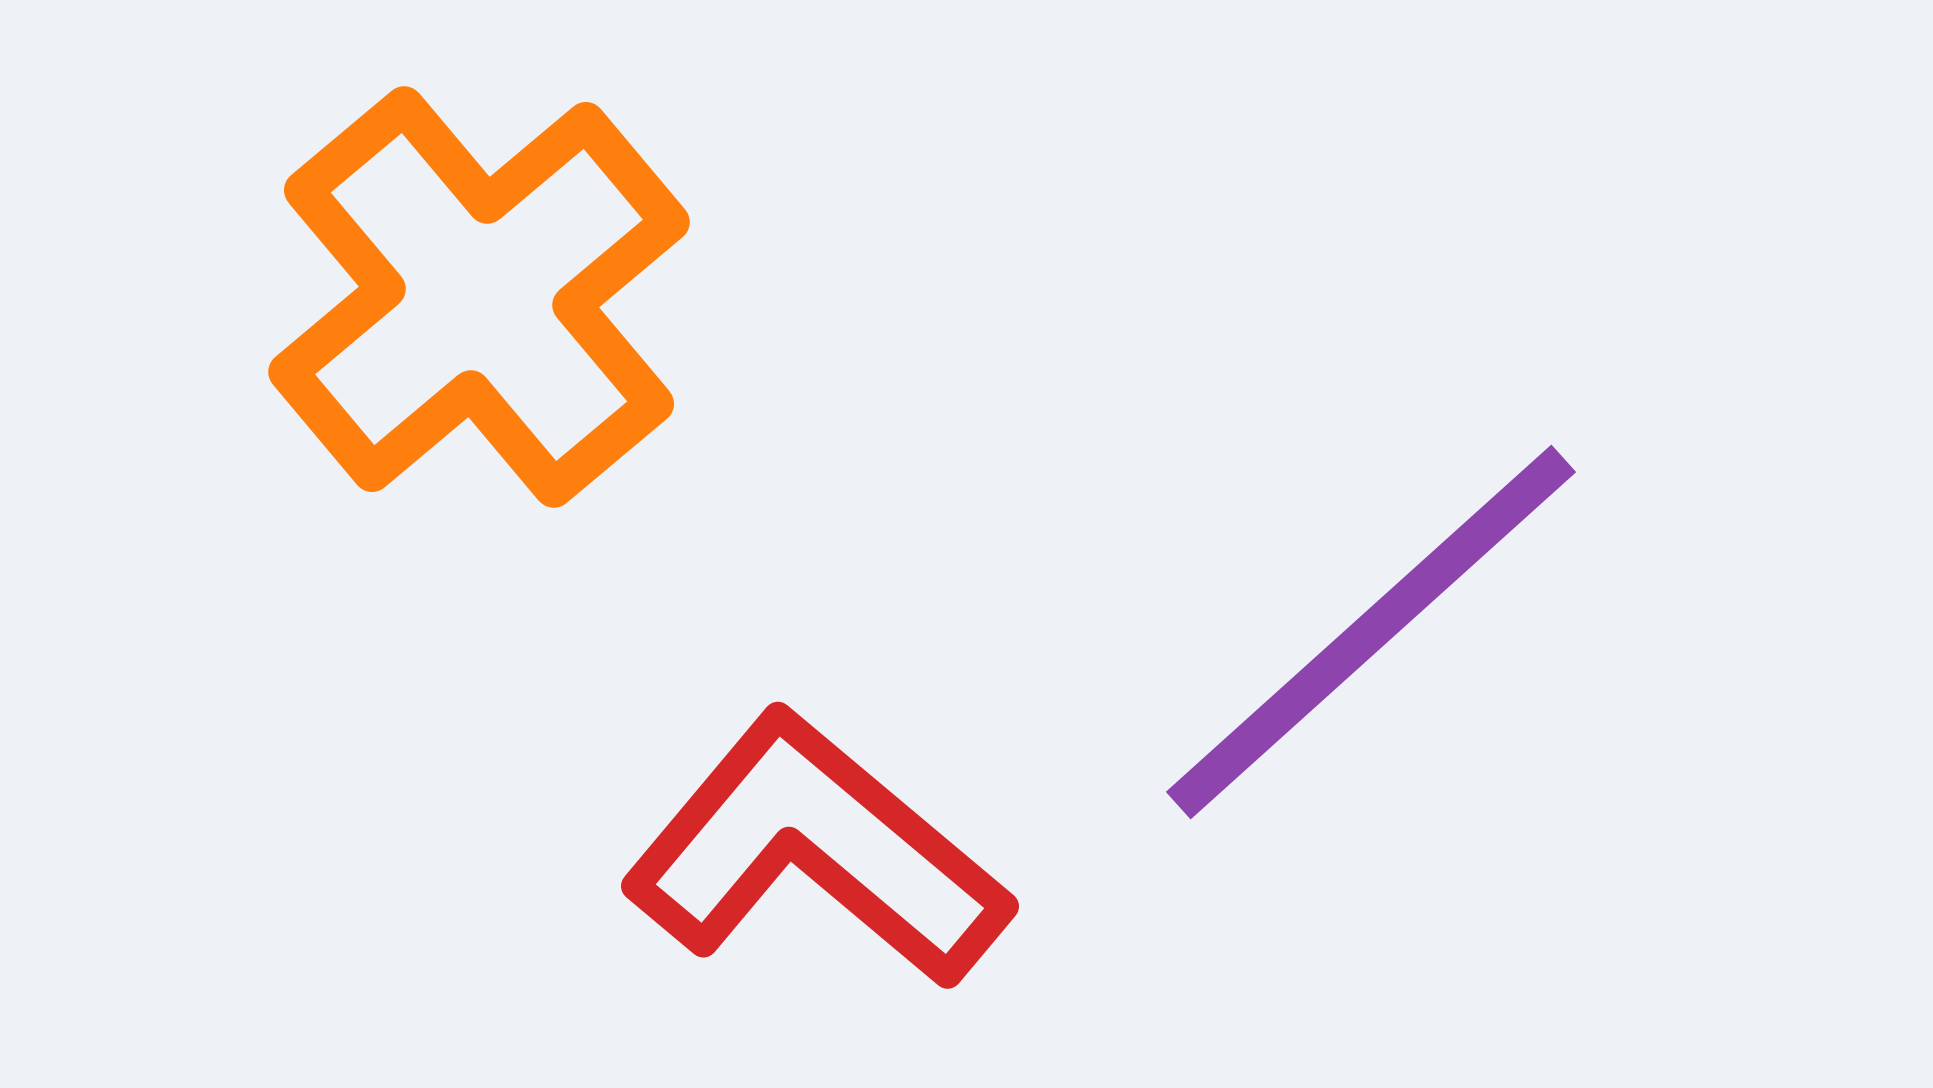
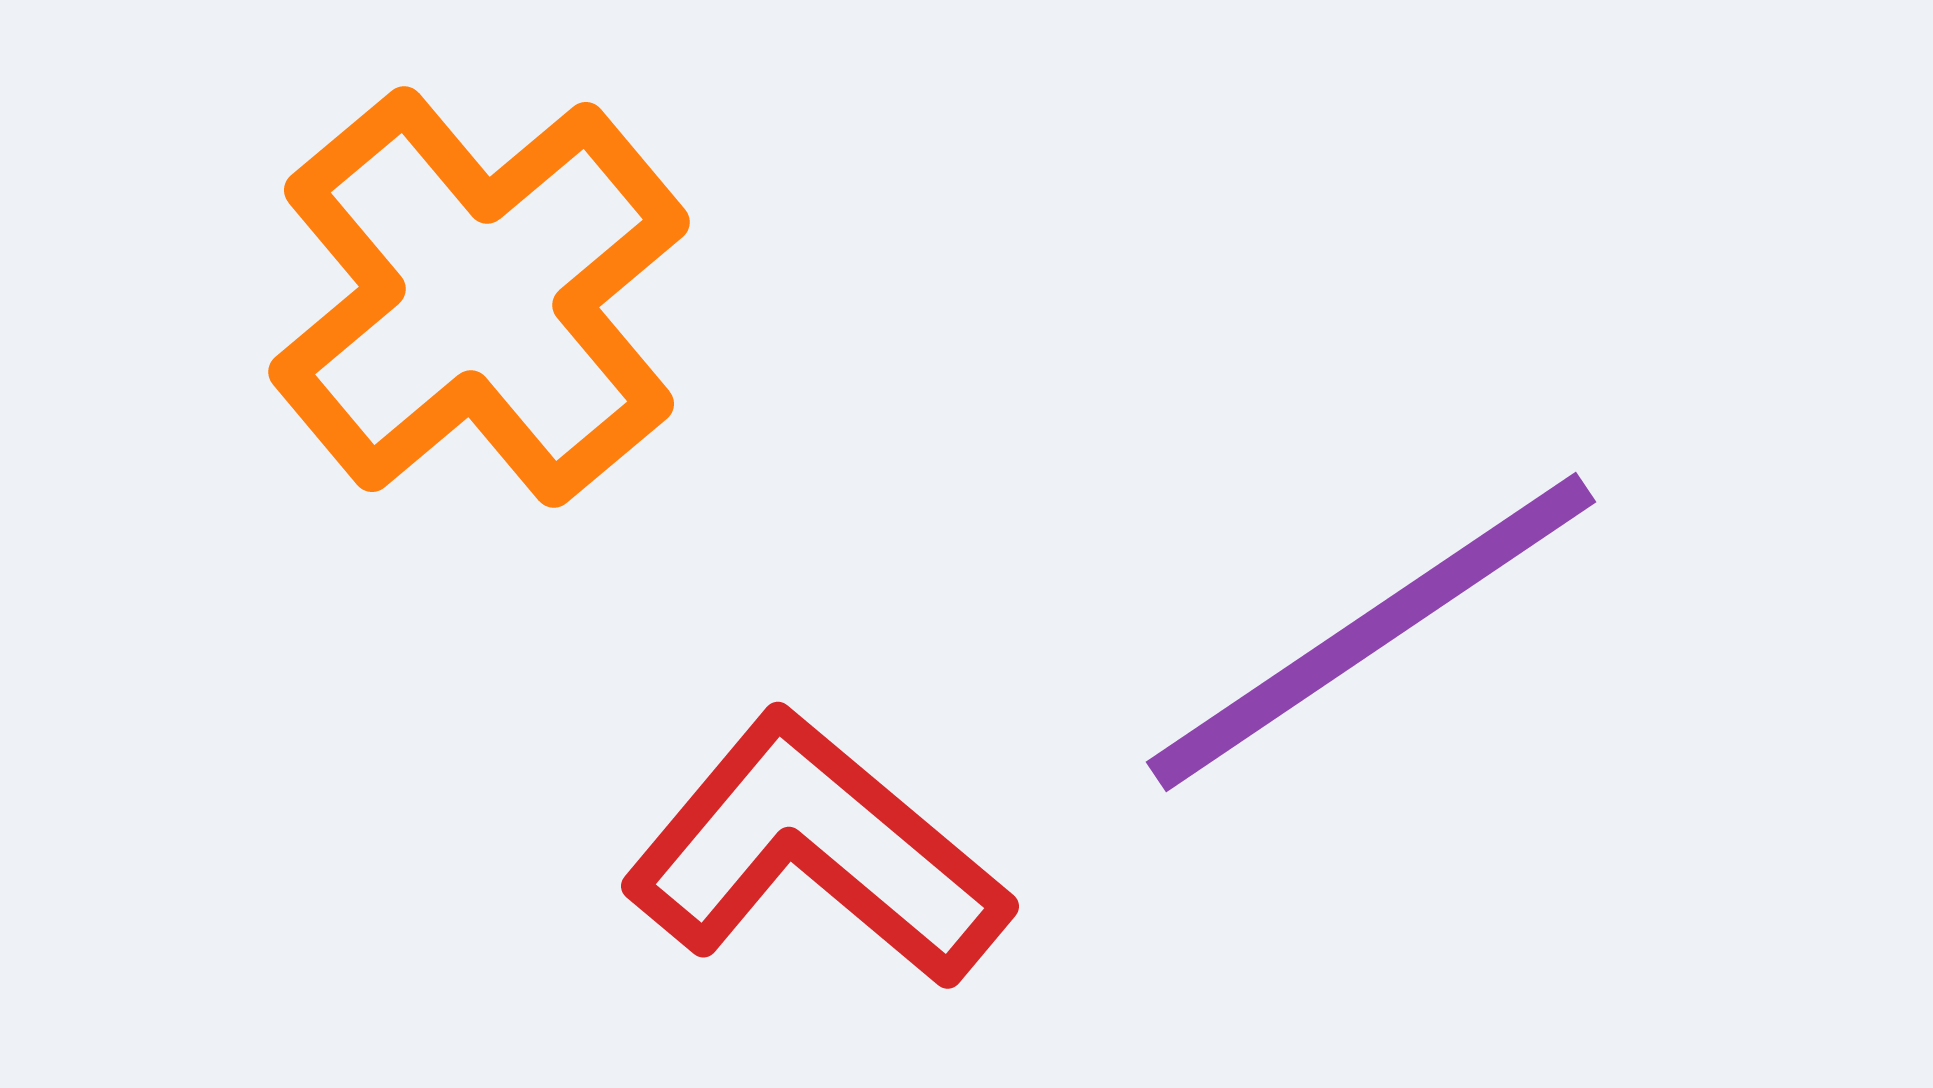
purple line: rotated 8 degrees clockwise
